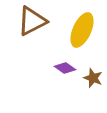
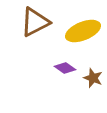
brown triangle: moved 3 px right, 1 px down
yellow ellipse: moved 1 px right, 1 px down; rotated 44 degrees clockwise
